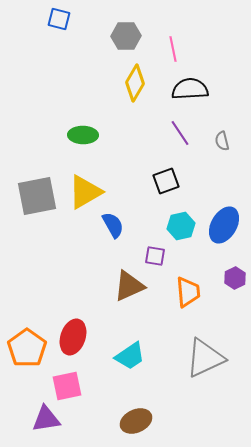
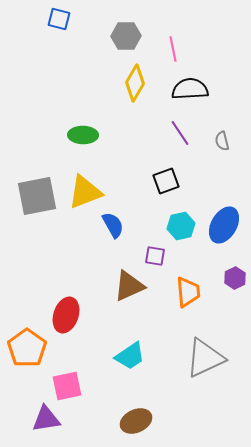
yellow triangle: rotated 9 degrees clockwise
red ellipse: moved 7 px left, 22 px up
